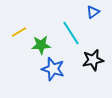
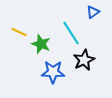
yellow line: rotated 56 degrees clockwise
green star: moved 1 px up; rotated 24 degrees clockwise
black star: moved 9 px left; rotated 15 degrees counterclockwise
blue star: moved 3 px down; rotated 15 degrees counterclockwise
